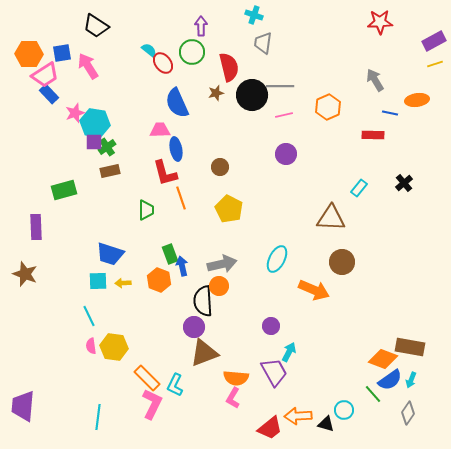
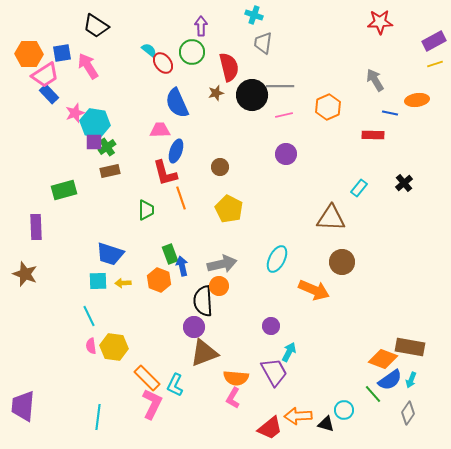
blue ellipse at (176, 149): moved 2 px down; rotated 30 degrees clockwise
